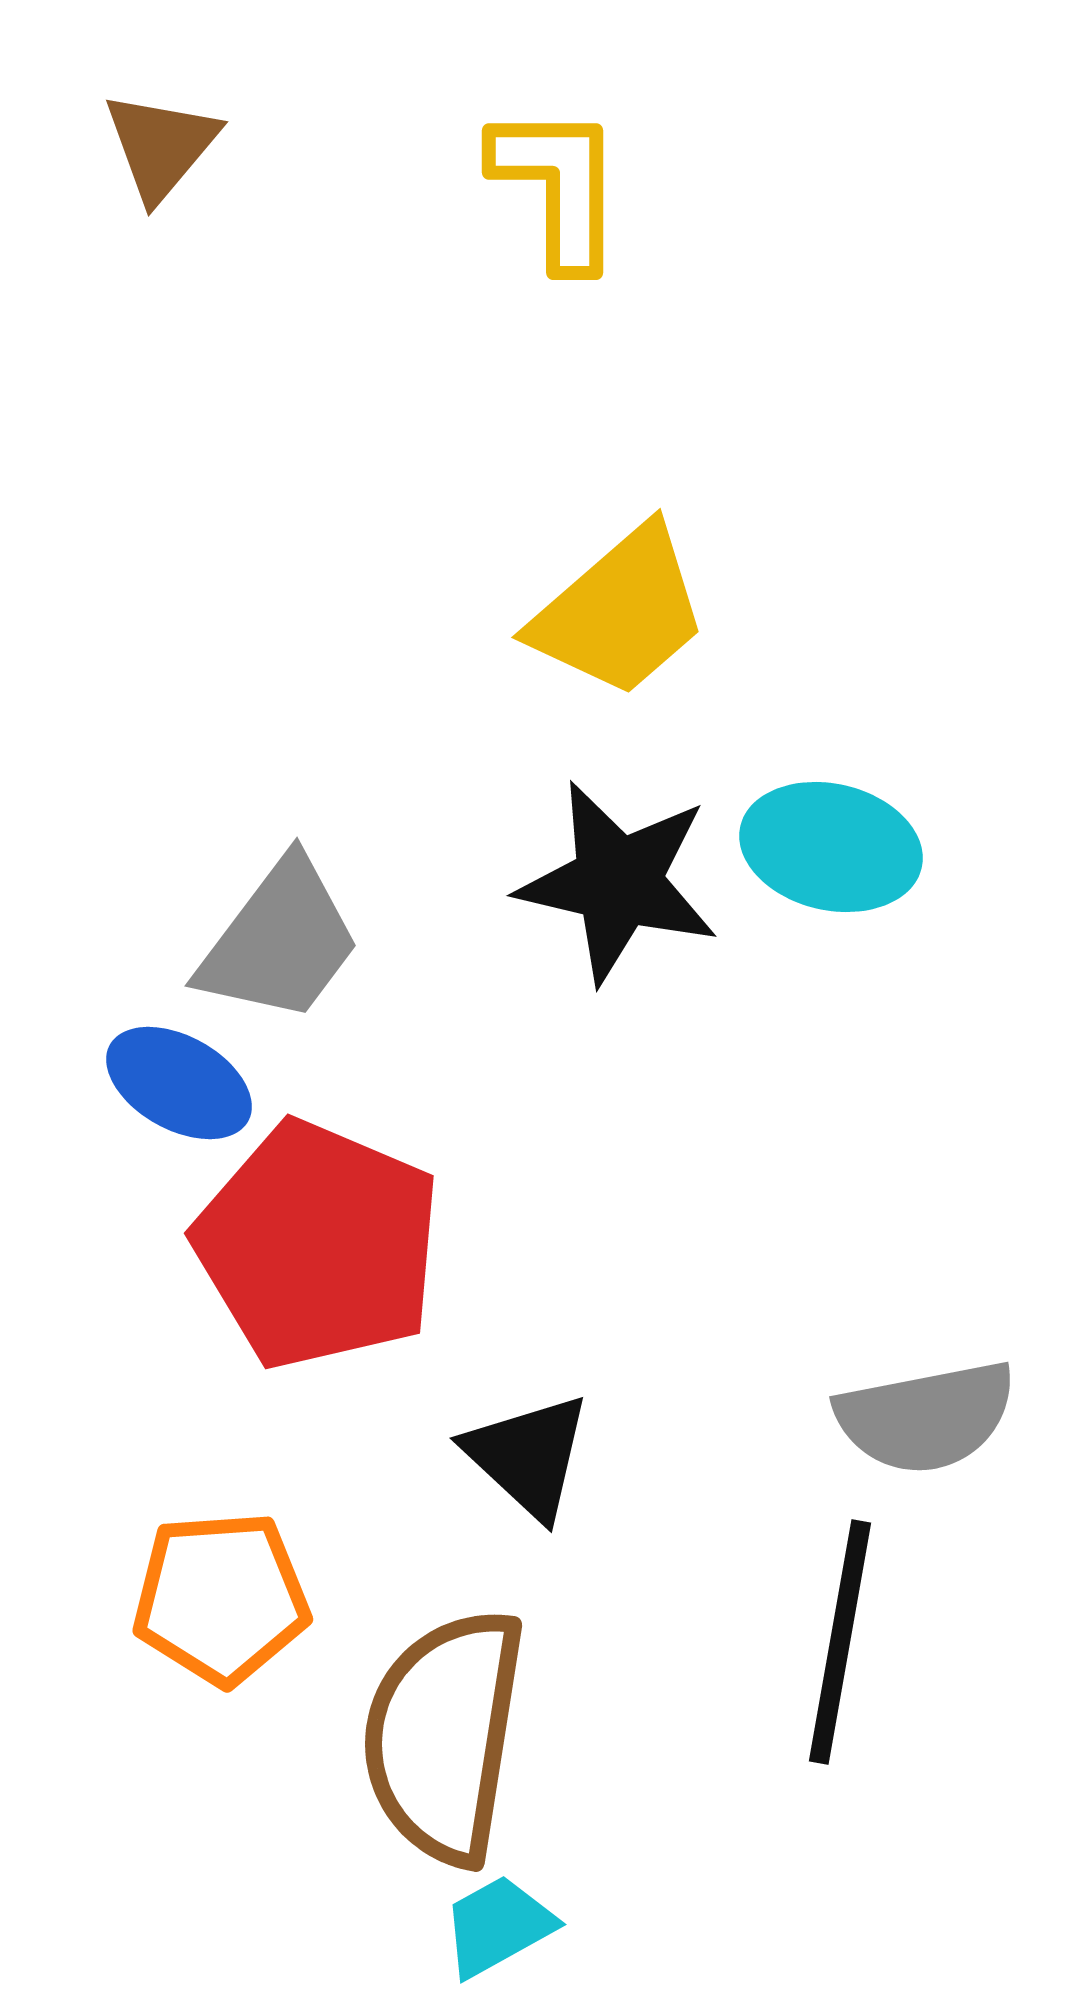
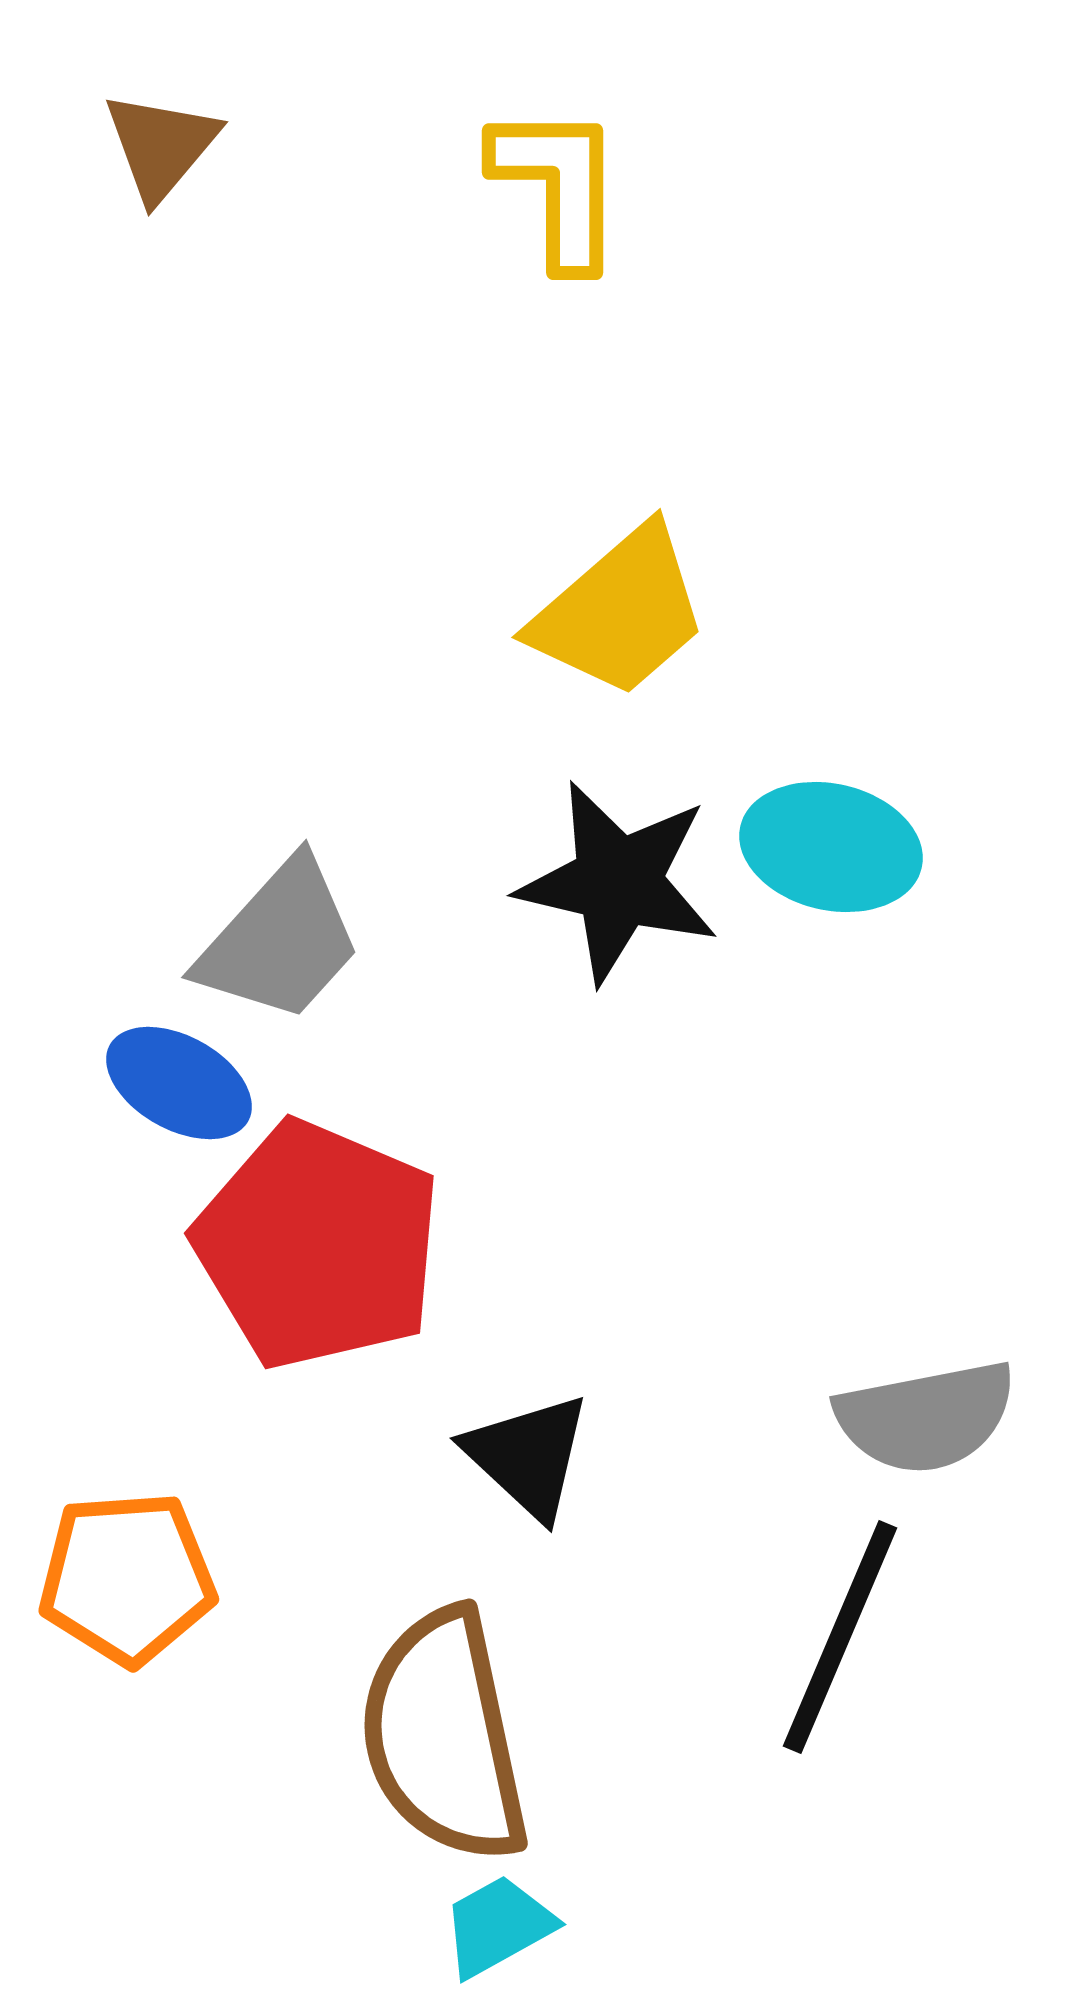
gray trapezoid: rotated 5 degrees clockwise
orange pentagon: moved 94 px left, 20 px up
black line: moved 5 px up; rotated 13 degrees clockwise
brown semicircle: rotated 21 degrees counterclockwise
